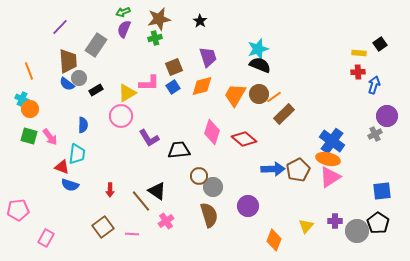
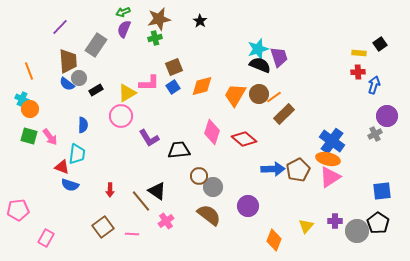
purple trapezoid at (208, 57): moved 71 px right
brown semicircle at (209, 215): rotated 35 degrees counterclockwise
